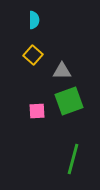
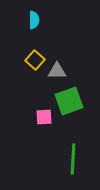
yellow square: moved 2 px right, 5 px down
gray triangle: moved 5 px left
pink square: moved 7 px right, 6 px down
green line: rotated 12 degrees counterclockwise
